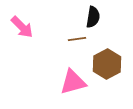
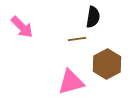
pink triangle: moved 2 px left
